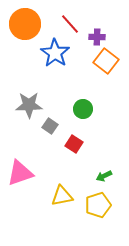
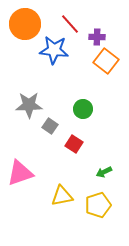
blue star: moved 1 px left, 3 px up; rotated 28 degrees counterclockwise
green arrow: moved 4 px up
